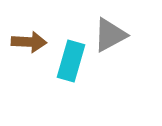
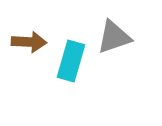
gray triangle: moved 4 px right, 2 px down; rotated 9 degrees clockwise
